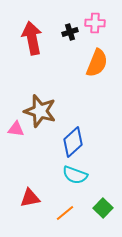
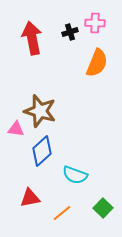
blue diamond: moved 31 px left, 9 px down
orange line: moved 3 px left
